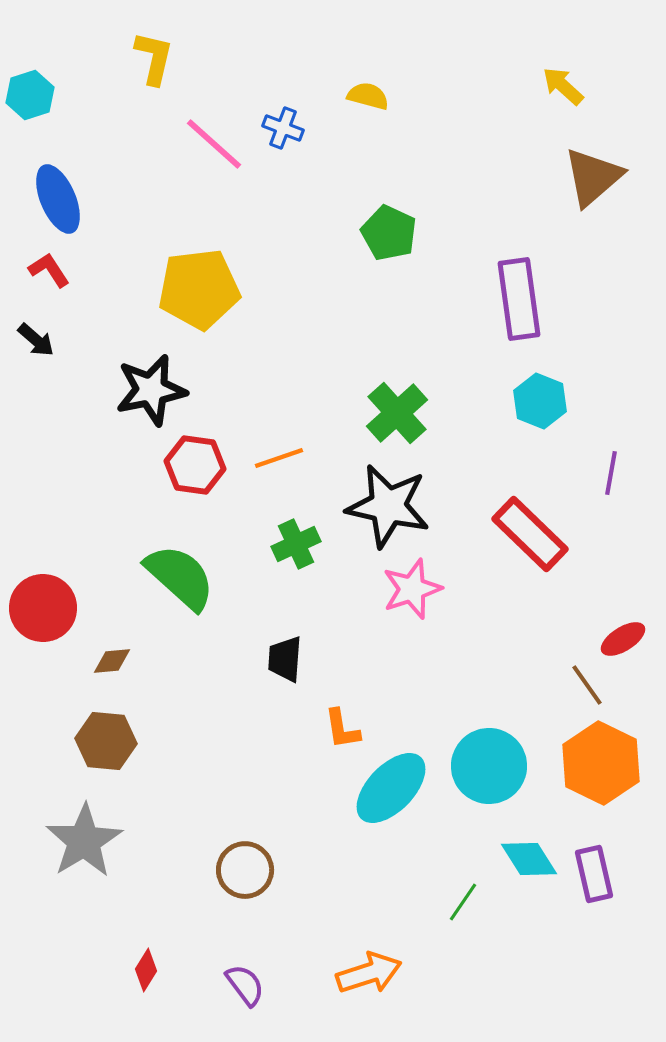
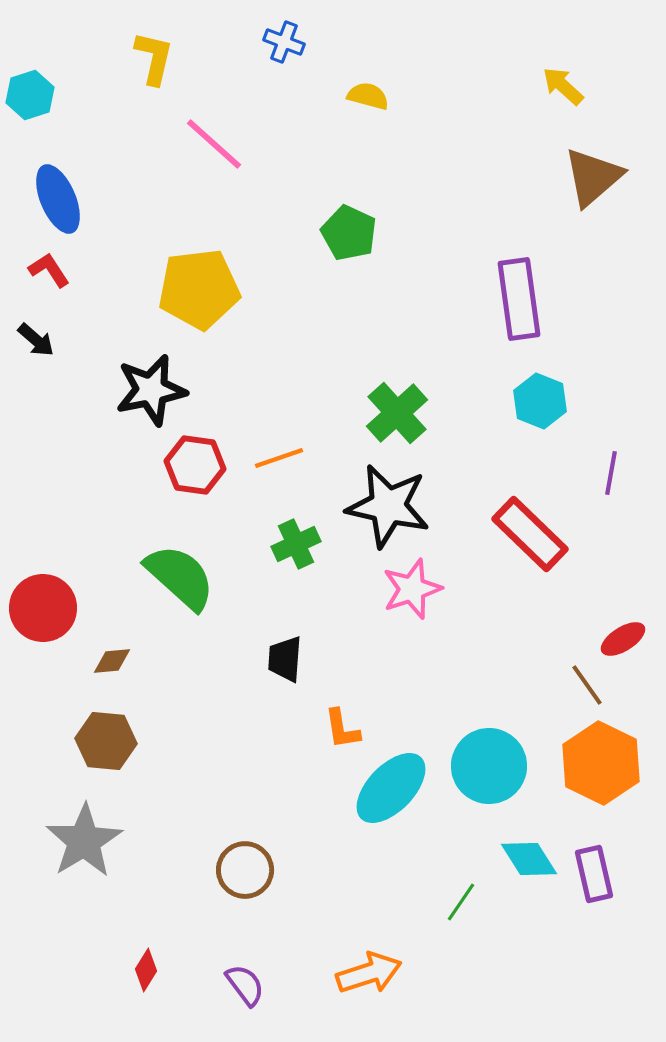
blue cross at (283, 128): moved 1 px right, 86 px up
green pentagon at (389, 233): moved 40 px left
green line at (463, 902): moved 2 px left
